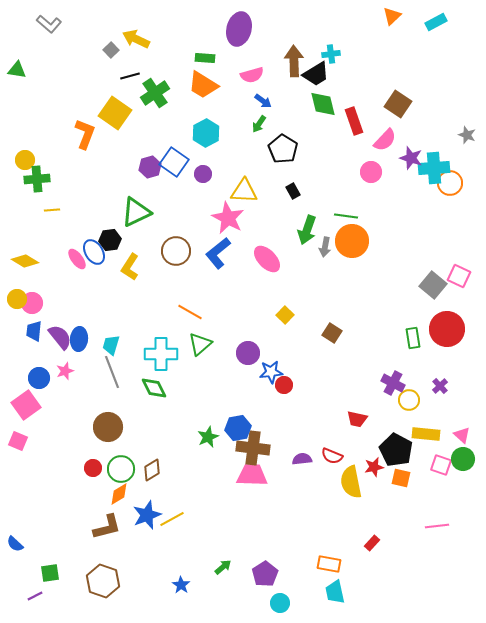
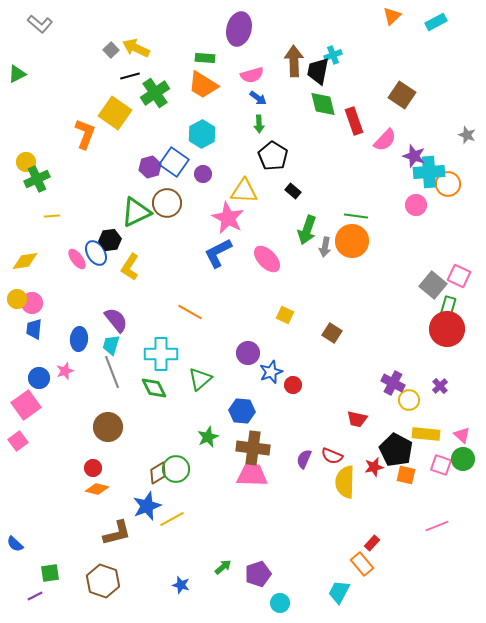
gray L-shape at (49, 24): moved 9 px left
yellow arrow at (136, 39): moved 9 px down
cyan cross at (331, 54): moved 2 px right, 1 px down; rotated 12 degrees counterclockwise
green triangle at (17, 70): moved 4 px down; rotated 36 degrees counterclockwise
black trapezoid at (316, 74): moved 2 px right, 3 px up; rotated 132 degrees clockwise
blue arrow at (263, 101): moved 5 px left, 3 px up
brown square at (398, 104): moved 4 px right, 9 px up
green arrow at (259, 124): rotated 36 degrees counterclockwise
cyan hexagon at (206, 133): moved 4 px left, 1 px down
black pentagon at (283, 149): moved 10 px left, 7 px down
purple star at (411, 158): moved 3 px right, 2 px up
yellow circle at (25, 160): moved 1 px right, 2 px down
cyan cross at (434, 168): moved 5 px left, 4 px down
pink circle at (371, 172): moved 45 px right, 33 px down
green cross at (37, 179): rotated 20 degrees counterclockwise
orange circle at (450, 183): moved 2 px left, 1 px down
black rectangle at (293, 191): rotated 21 degrees counterclockwise
yellow line at (52, 210): moved 6 px down
green line at (346, 216): moved 10 px right
brown circle at (176, 251): moved 9 px left, 48 px up
blue ellipse at (94, 252): moved 2 px right, 1 px down
blue L-shape at (218, 253): rotated 12 degrees clockwise
yellow diamond at (25, 261): rotated 40 degrees counterclockwise
yellow square at (285, 315): rotated 18 degrees counterclockwise
blue trapezoid at (34, 331): moved 2 px up
purple semicircle at (60, 337): moved 56 px right, 17 px up
green rectangle at (413, 338): moved 35 px right, 31 px up; rotated 25 degrees clockwise
green triangle at (200, 344): moved 35 px down
blue star at (271, 372): rotated 15 degrees counterclockwise
red circle at (284, 385): moved 9 px right
blue hexagon at (238, 428): moved 4 px right, 17 px up; rotated 15 degrees clockwise
pink square at (18, 441): rotated 30 degrees clockwise
purple semicircle at (302, 459): moved 2 px right; rotated 60 degrees counterclockwise
green circle at (121, 469): moved 55 px right
brown diamond at (152, 470): moved 6 px right, 3 px down
orange square at (401, 478): moved 5 px right, 3 px up
yellow semicircle at (351, 482): moved 6 px left; rotated 12 degrees clockwise
orange diamond at (119, 494): moved 22 px left, 5 px up; rotated 45 degrees clockwise
blue star at (147, 515): moved 9 px up
pink line at (437, 526): rotated 15 degrees counterclockwise
brown L-shape at (107, 527): moved 10 px right, 6 px down
orange rectangle at (329, 564): moved 33 px right; rotated 40 degrees clockwise
purple pentagon at (265, 574): moved 7 px left; rotated 15 degrees clockwise
blue star at (181, 585): rotated 18 degrees counterclockwise
cyan trapezoid at (335, 592): moved 4 px right; rotated 40 degrees clockwise
